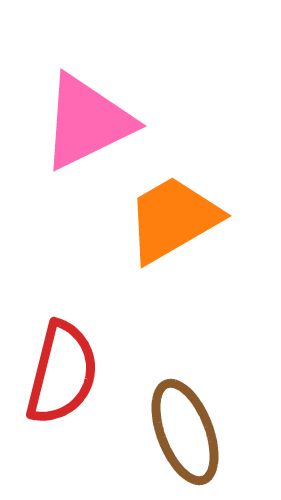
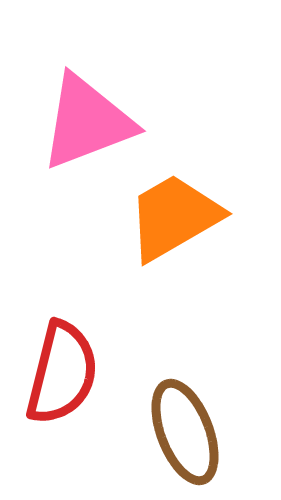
pink triangle: rotated 5 degrees clockwise
orange trapezoid: moved 1 px right, 2 px up
